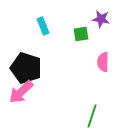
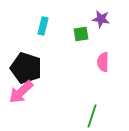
cyan rectangle: rotated 36 degrees clockwise
